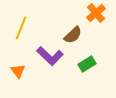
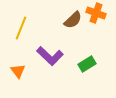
orange cross: rotated 30 degrees counterclockwise
brown semicircle: moved 15 px up
